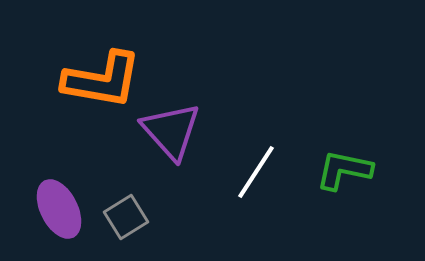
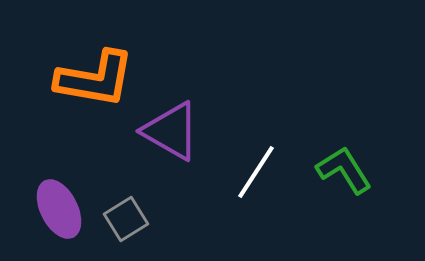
orange L-shape: moved 7 px left, 1 px up
purple triangle: rotated 18 degrees counterclockwise
green L-shape: rotated 46 degrees clockwise
gray square: moved 2 px down
